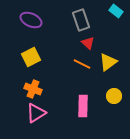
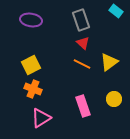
purple ellipse: rotated 15 degrees counterclockwise
red triangle: moved 5 px left
yellow square: moved 8 px down
yellow triangle: moved 1 px right
yellow circle: moved 3 px down
pink rectangle: rotated 20 degrees counterclockwise
pink triangle: moved 5 px right, 5 px down
